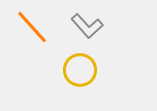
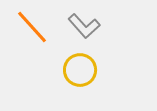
gray L-shape: moved 3 px left
